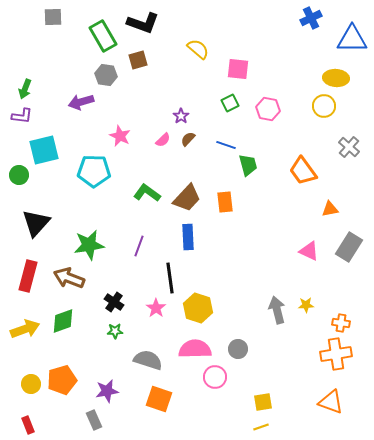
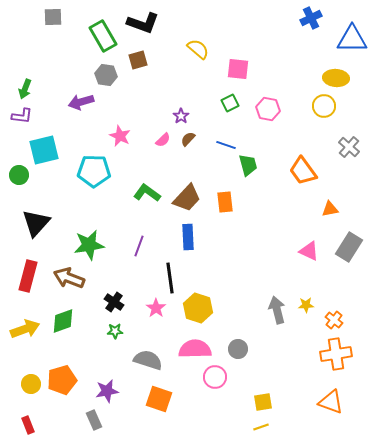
orange cross at (341, 323): moved 7 px left, 3 px up; rotated 30 degrees clockwise
